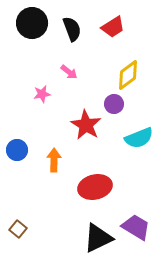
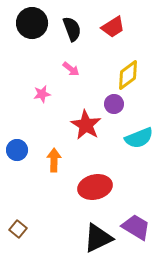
pink arrow: moved 2 px right, 3 px up
